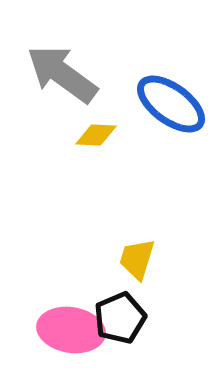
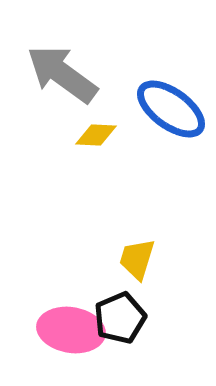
blue ellipse: moved 5 px down
